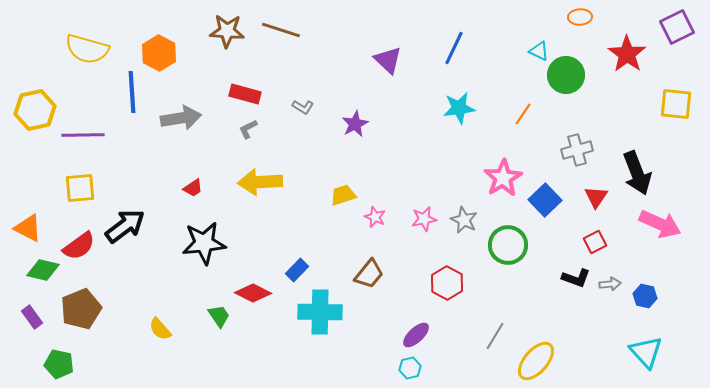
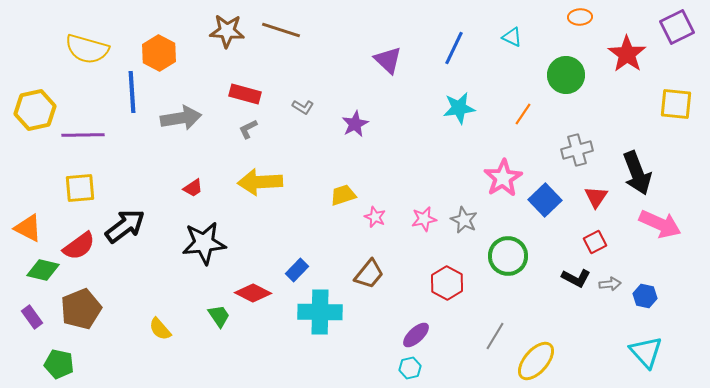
cyan triangle at (539, 51): moved 27 px left, 14 px up
green circle at (508, 245): moved 11 px down
black L-shape at (576, 278): rotated 8 degrees clockwise
